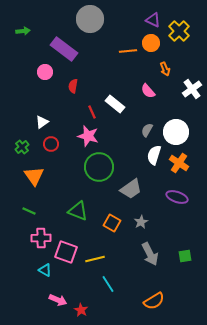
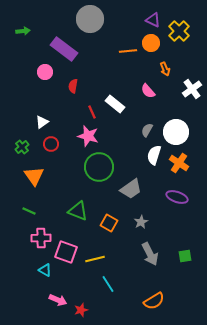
orange square: moved 3 px left
red star: rotated 24 degrees clockwise
